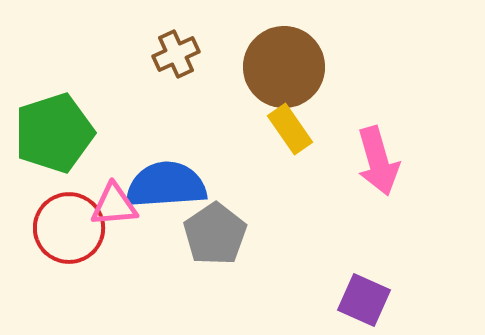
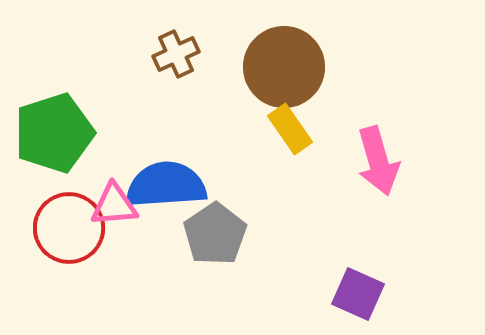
purple square: moved 6 px left, 6 px up
